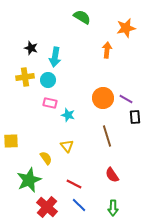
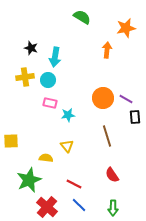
cyan star: rotated 24 degrees counterclockwise
yellow semicircle: rotated 48 degrees counterclockwise
